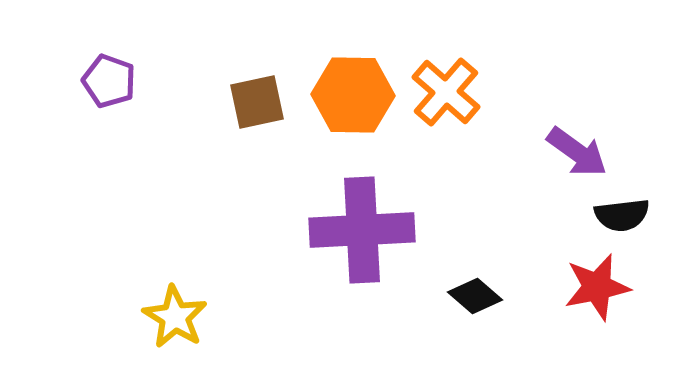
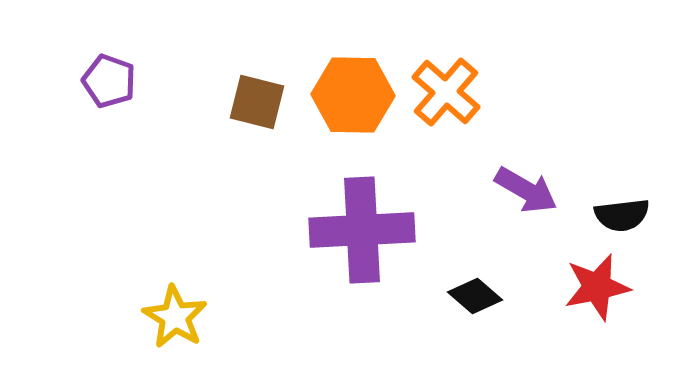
brown square: rotated 26 degrees clockwise
purple arrow: moved 51 px left, 38 px down; rotated 6 degrees counterclockwise
